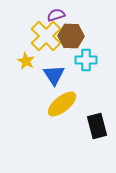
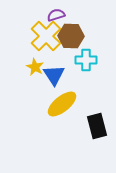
yellow star: moved 9 px right, 6 px down
